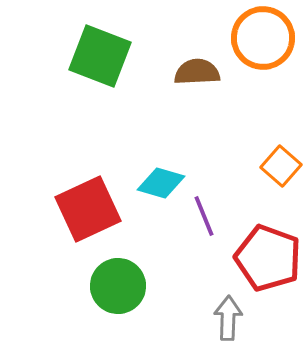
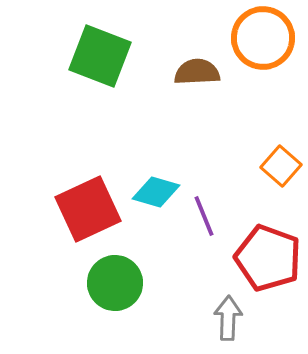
cyan diamond: moved 5 px left, 9 px down
green circle: moved 3 px left, 3 px up
